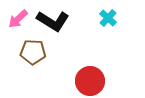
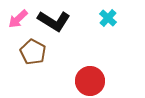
black L-shape: moved 1 px right
brown pentagon: rotated 25 degrees clockwise
